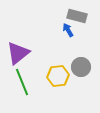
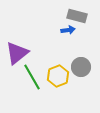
blue arrow: rotated 112 degrees clockwise
purple triangle: moved 1 px left
yellow hexagon: rotated 15 degrees counterclockwise
green line: moved 10 px right, 5 px up; rotated 8 degrees counterclockwise
